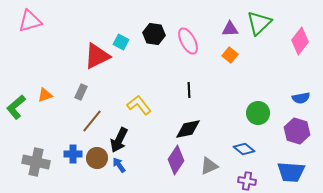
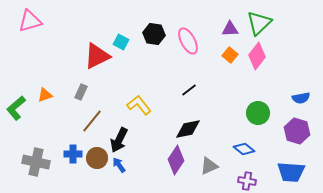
pink diamond: moved 43 px left, 15 px down
black line: rotated 56 degrees clockwise
green L-shape: moved 1 px down
